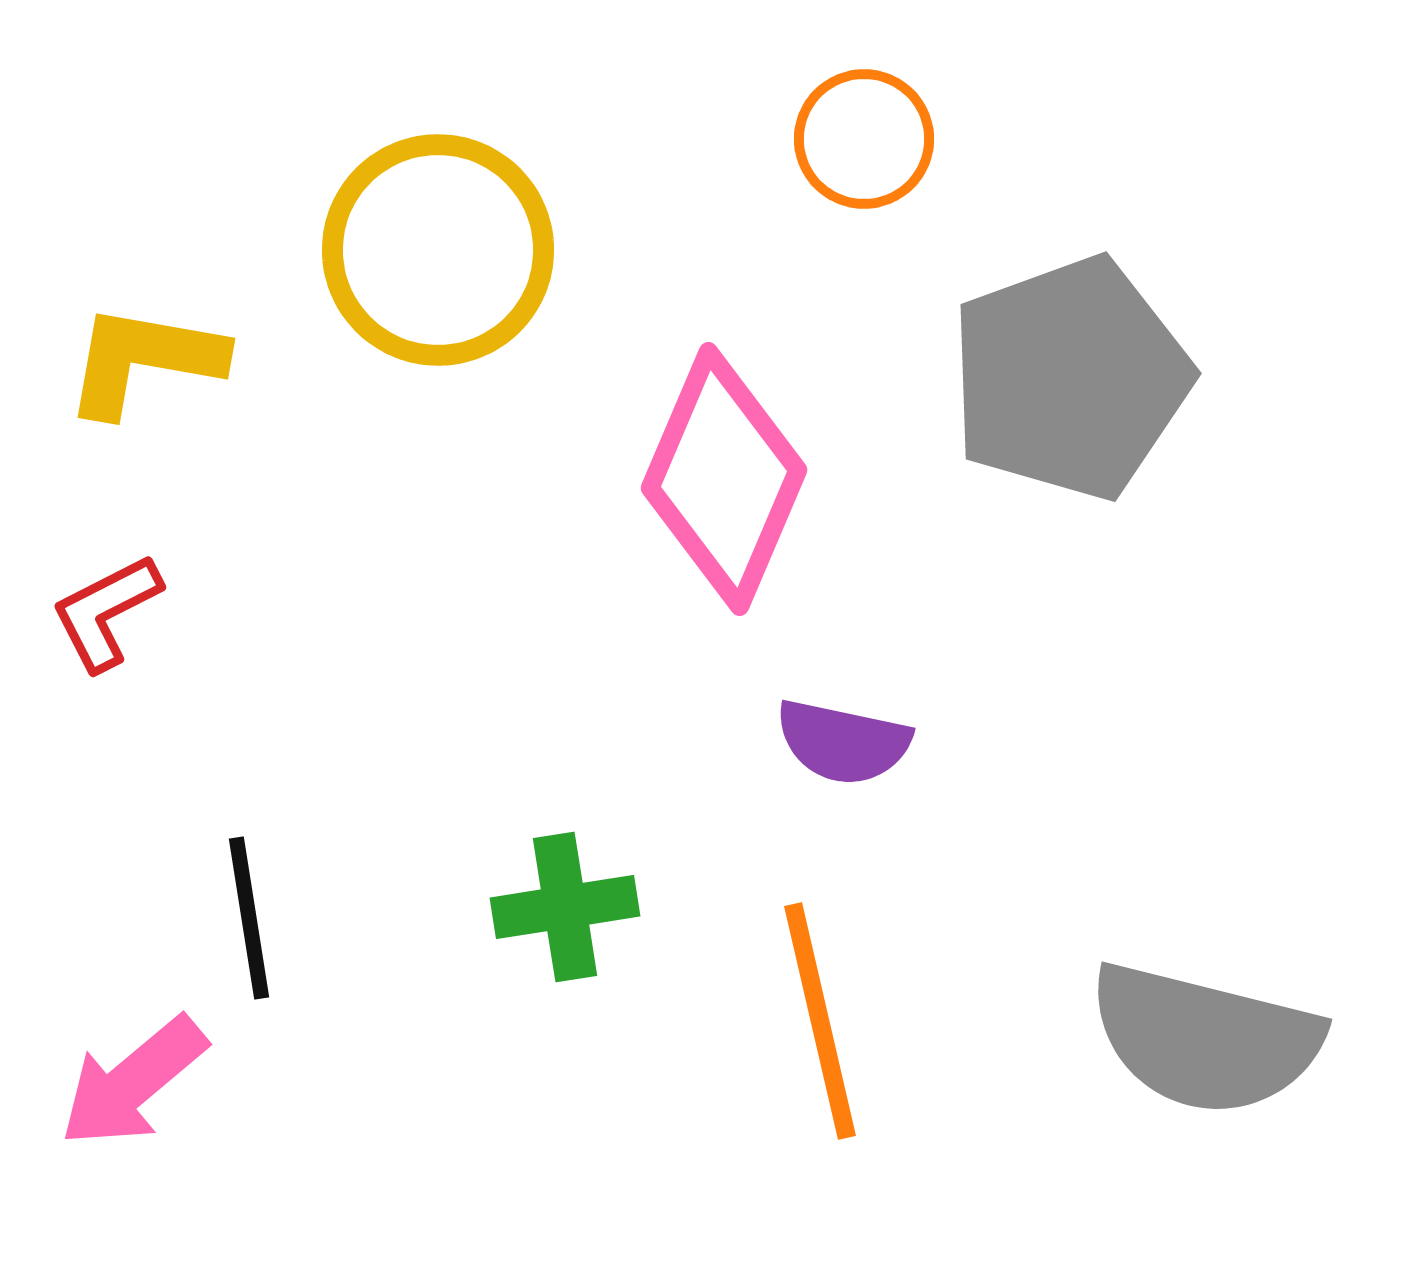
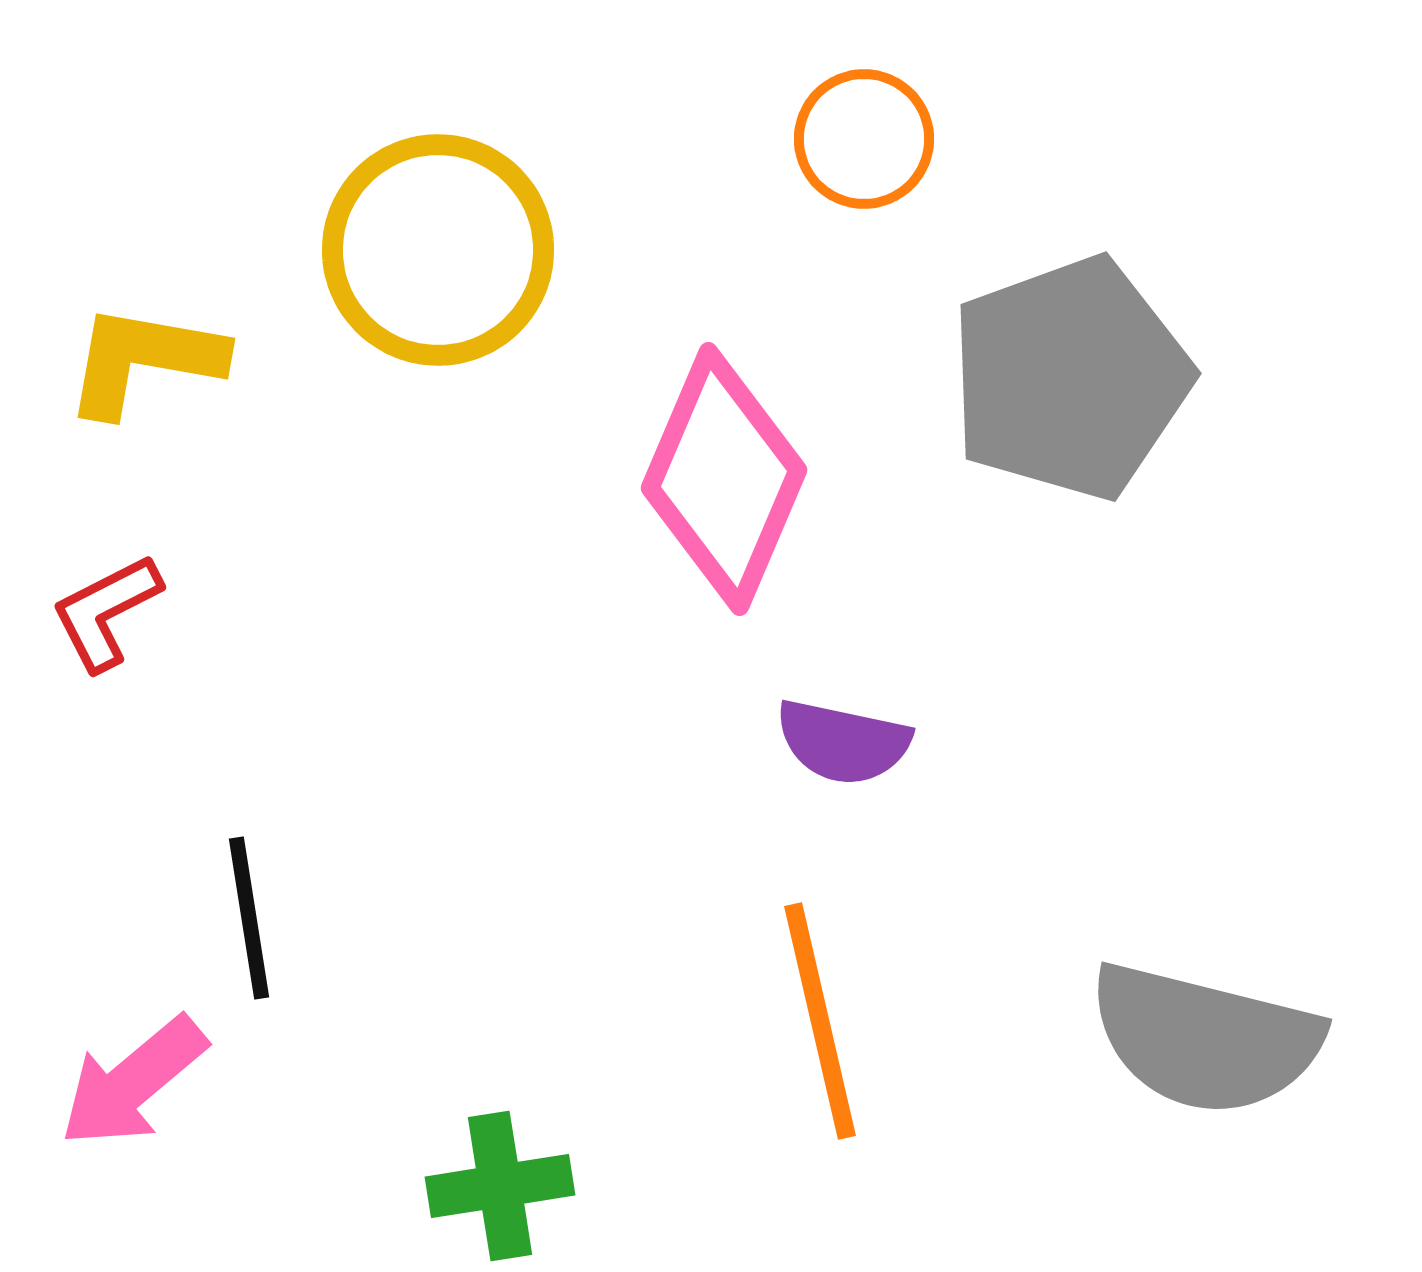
green cross: moved 65 px left, 279 px down
